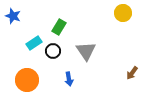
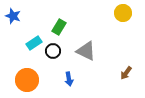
gray triangle: rotated 30 degrees counterclockwise
brown arrow: moved 6 px left
